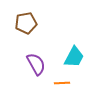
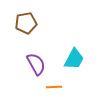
cyan trapezoid: moved 2 px down
orange line: moved 8 px left, 4 px down
